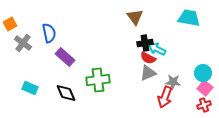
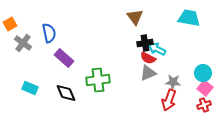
purple rectangle: moved 1 px left, 1 px down
red arrow: moved 4 px right, 3 px down
